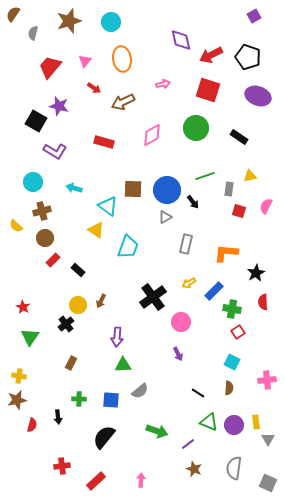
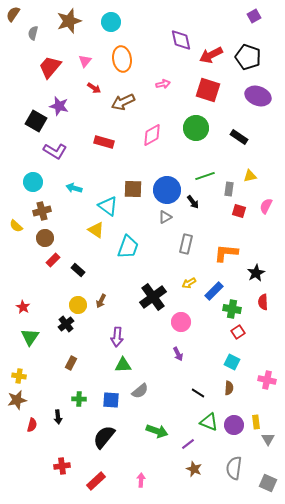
pink cross at (267, 380): rotated 18 degrees clockwise
